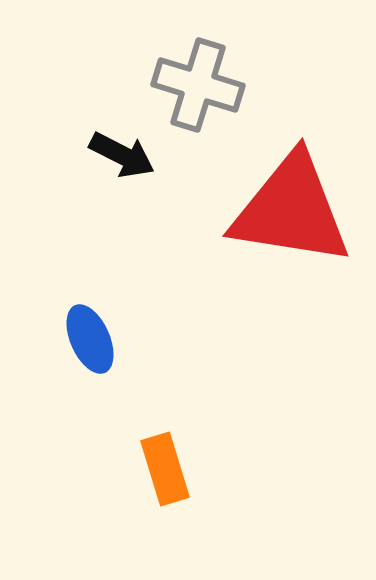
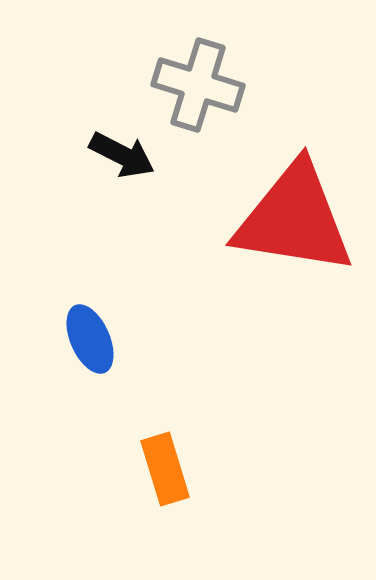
red triangle: moved 3 px right, 9 px down
